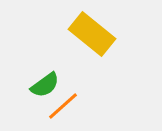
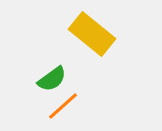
green semicircle: moved 7 px right, 6 px up
